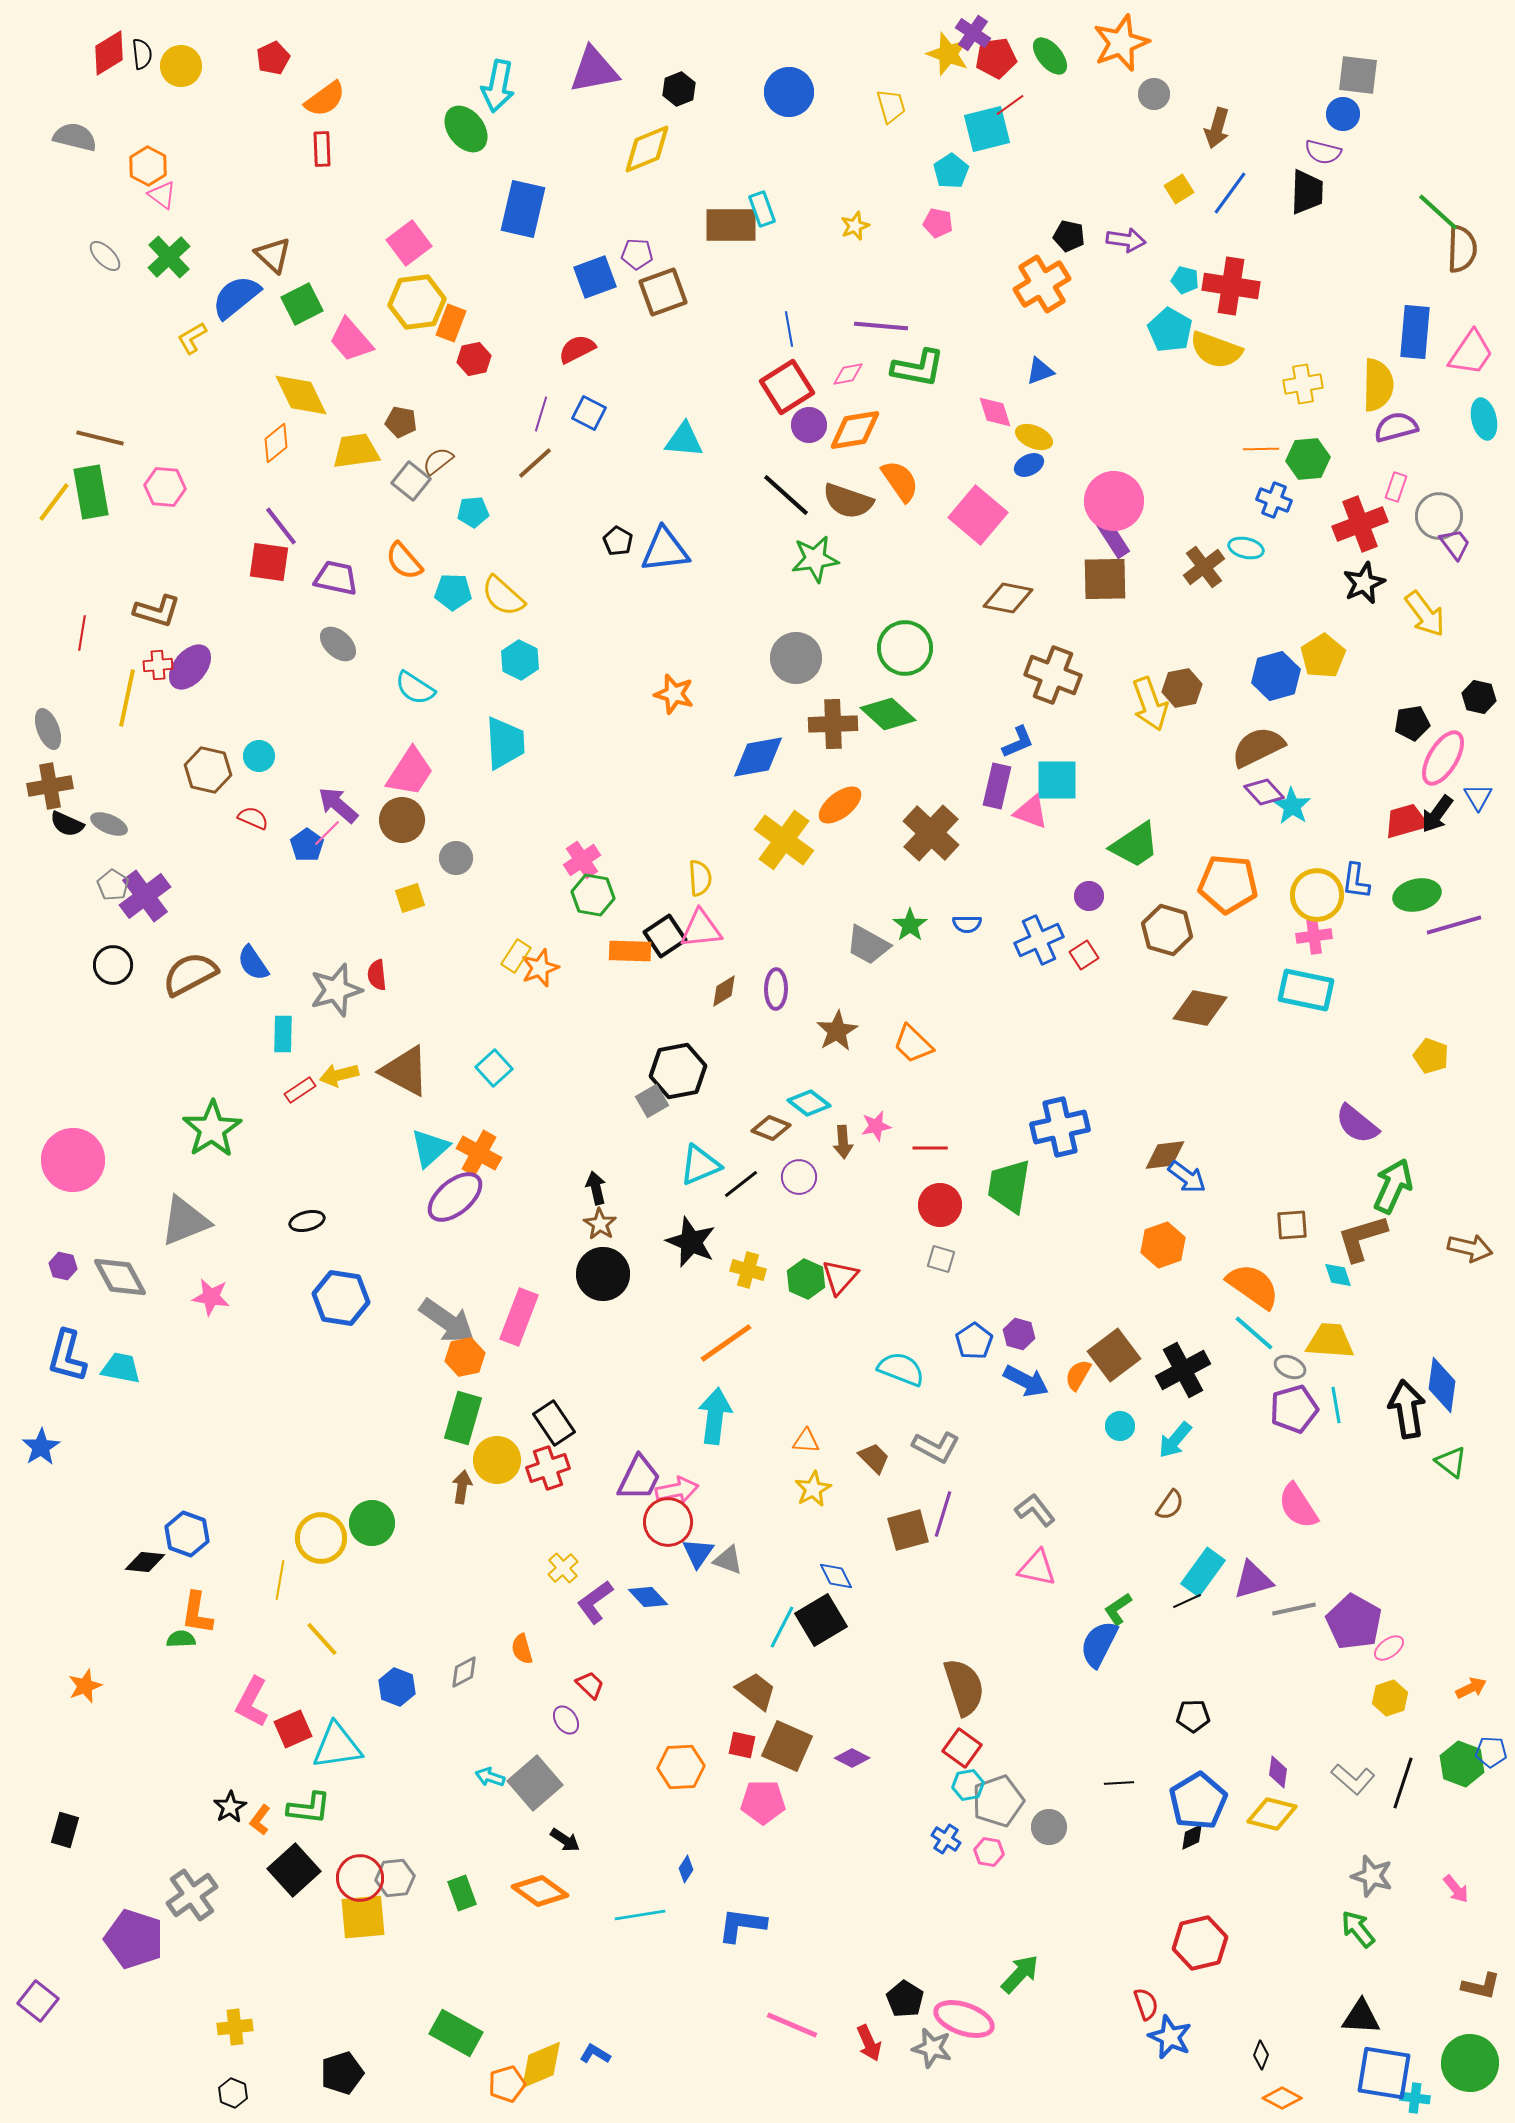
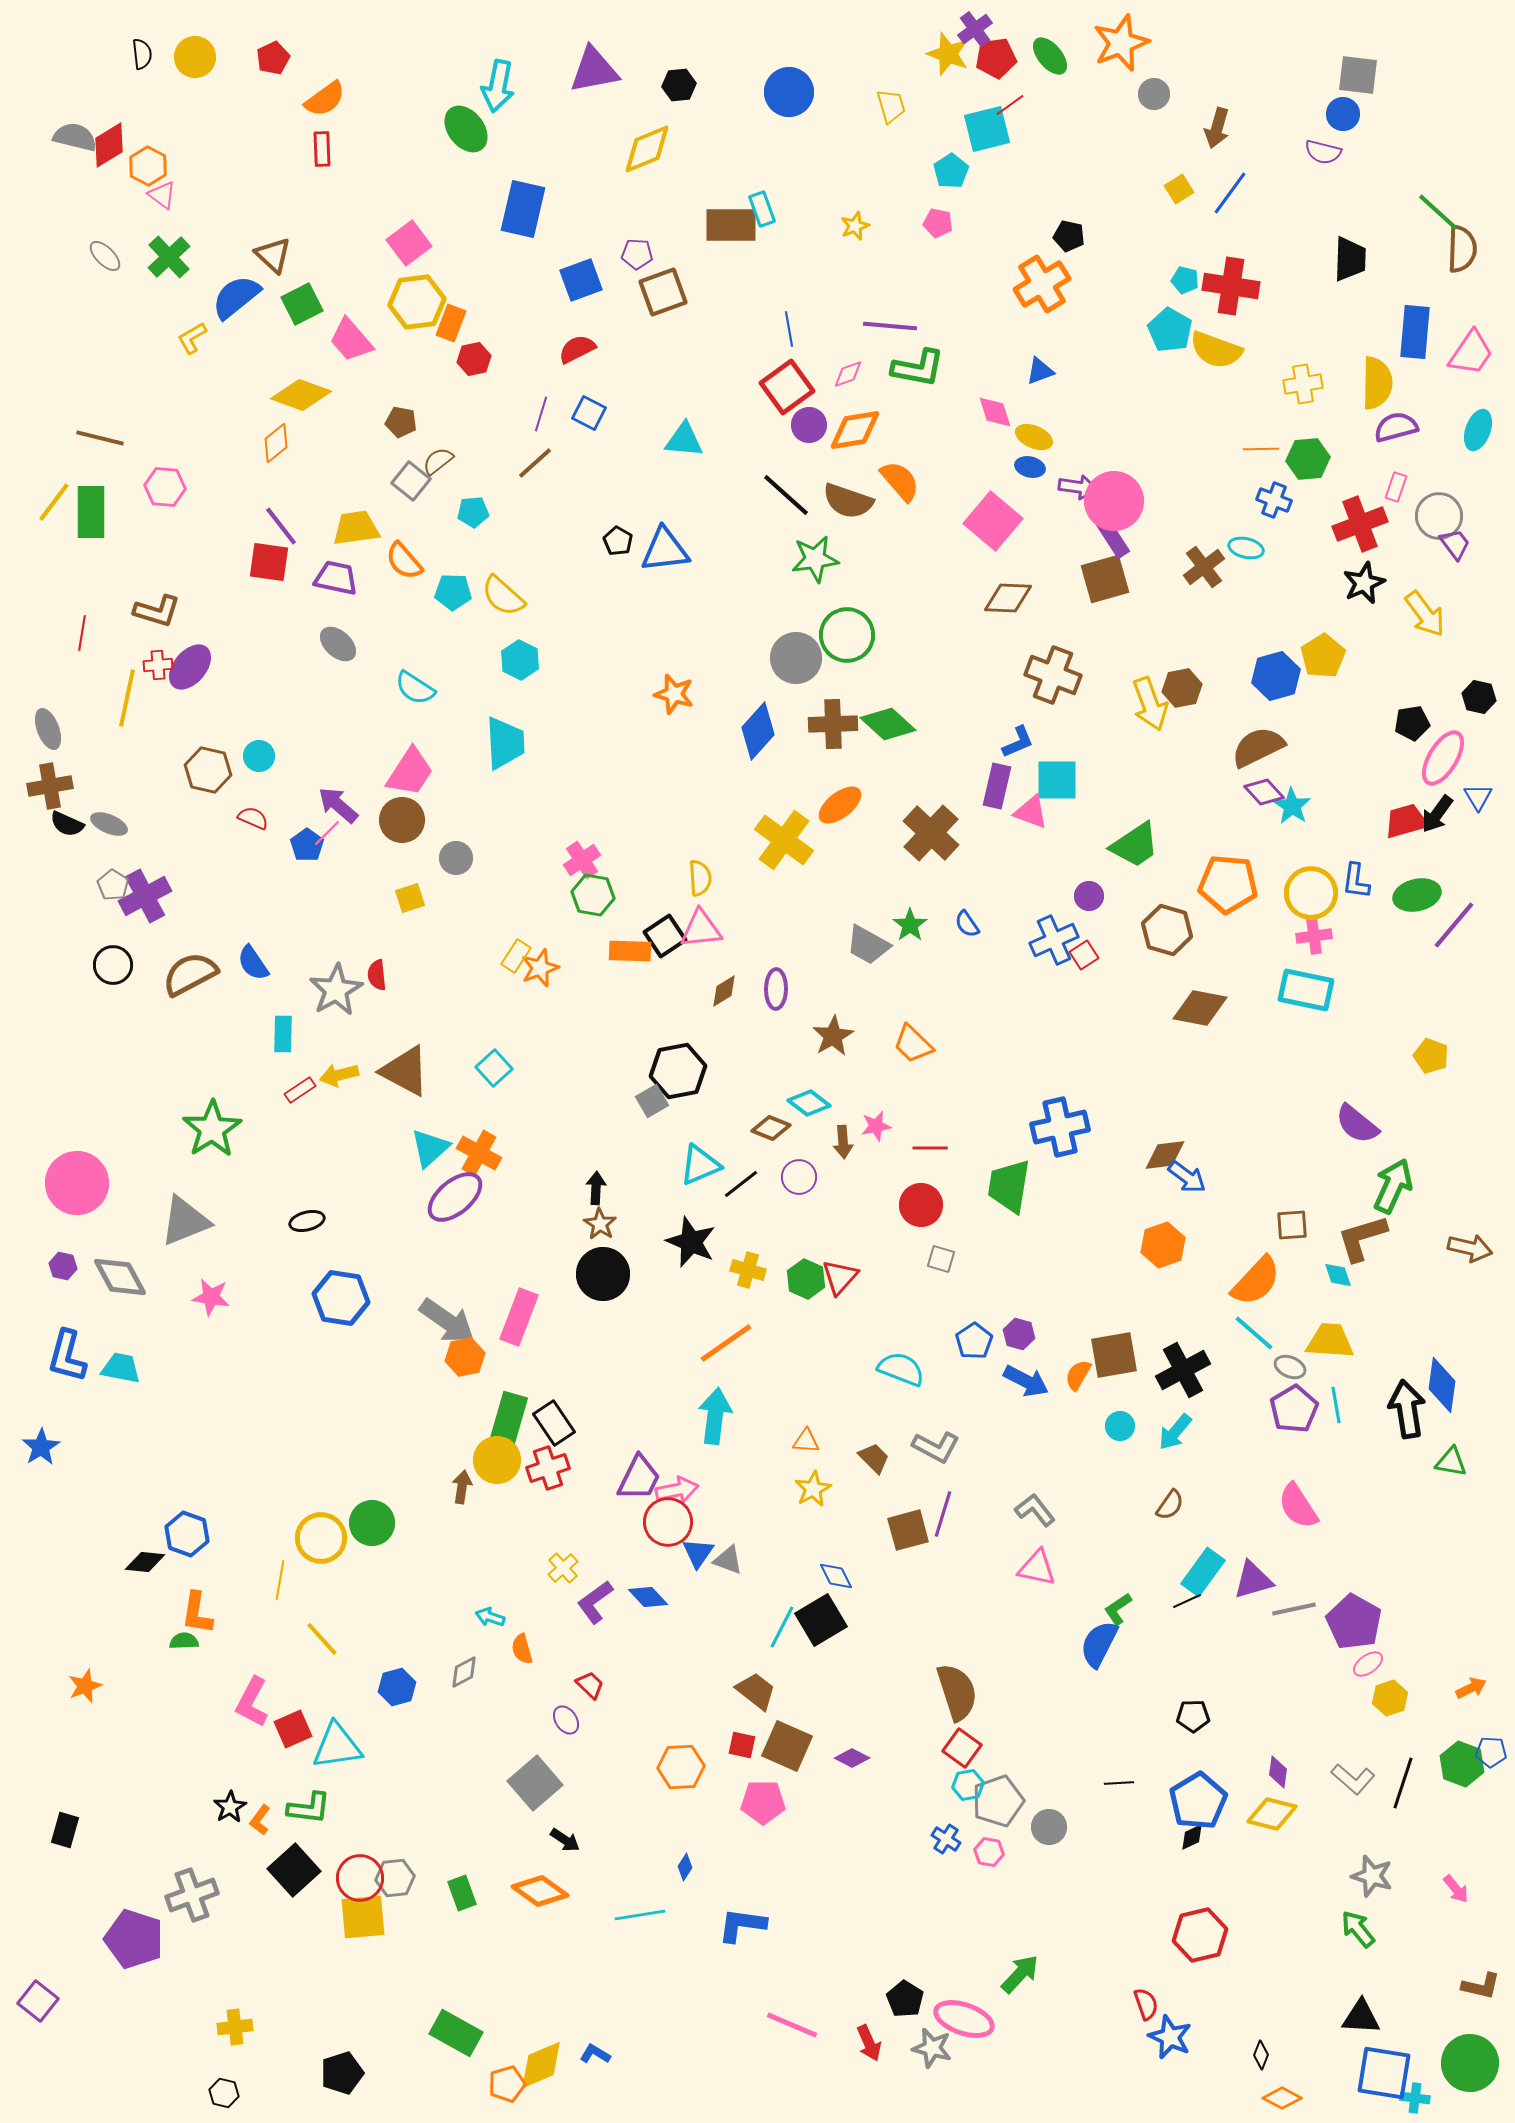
purple cross at (973, 33): moved 2 px right, 4 px up; rotated 20 degrees clockwise
red diamond at (109, 53): moved 92 px down
yellow circle at (181, 66): moved 14 px right, 9 px up
black hexagon at (679, 89): moved 4 px up; rotated 16 degrees clockwise
black trapezoid at (1307, 192): moved 43 px right, 67 px down
purple arrow at (1126, 240): moved 48 px left, 247 px down
blue square at (595, 277): moved 14 px left, 3 px down
purple line at (881, 326): moved 9 px right
pink diamond at (848, 374): rotated 8 degrees counterclockwise
yellow semicircle at (1378, 385): moved 1 px left, 2 px up
red square at (787, 387): rotated 4 degrees counterclockwise
yellow diamond at (301, 395): rotated 44 degrees counterclockwise
cyan ellipse at (1484, 419): moved 6 px left, 11 px down; rotated 33 degrees clockwise
yellow trapezoid at (356, 451): moved 77 px down
blue ellipse at (1029, 465): moved 1 px right, 2 px down; rotated 40 degrees clockwise
orange semicircle at (900, 481): rotated 6 degrees counterclockwise
green rectangle at (91, 492): moved 20 px down; rotated 10 degrees clockwise
pink square at (978, 515): moved 15 px right, 6 px down
brown square at (1105, 579): rotated 15 degrees counterclockwise
brown diamond at (1008, 598): rotated 9 degrees counterclockwise
green circle at (905, 648): moved 58 px left, 13 px up
green diamond at (888, 714): moved 10 px down
blue diamond at (758, 757): moved 26 px up; rotated 38 degrees counterclockwise
yellow circle at (1317, 895): moved 6 px left, 2 px up
purple cross at (145, 896): rotated 9 degrees clockwise
blue semicircle at (967, 924): rotated 56 degrees clockwise
purple line at (1454, 925): rotated 34 degrees counterclockwise
blue cross at (1039, 940): moved 15 px right
gray star at (336, 990): rotated 14 degrees counterclockwise
brown star at (837, 1031): moved 4 px left, 5 px down
pink circle at (73, 1160): moved 4 px right, 23 px down
black arrow at (596, 1188): rotated 16 degrees clockwise
red circle at (940, 1205): moved 19 px left
orange semicircle at (1253, 1286): moved 3 px right, 5 px up; rotated 98 degrees clockwise
brown square at (1114, 1355): rotated 27 degrees clockwise
purple pentagon at (1294, 1409): rotated 15 degrees counterclockwise
green rectangle at (463, 1418): moved 46 px right
cyan arrow at (1175, 1440): moved 8 px up
green triangle at (1451, 1462): rotated 28 degrees counterclockwise
green semicircle at (181, 1639): moved 3 px right, 2 px down
pink ellipse at (1389, 1648): moved 21 px left, 16 px down
blue hexagon at (397, 1687): rotated 24 degrees clockwise
brown semicircle at (964, 1687): moved 7 px left, 5 px down
cyan arrow at (490, 1777): moved 160 px up
blue diamond at (686, 1869): moved 1 px left, 2 px up
gray cross at (192, 1895): rotated 15 degrees clockwise
red hexagon at (1200, 1943): moved 8 px up
black hexagon at (233, 2093): moved 9 px left; rotated 8 degrees counterclockwise
